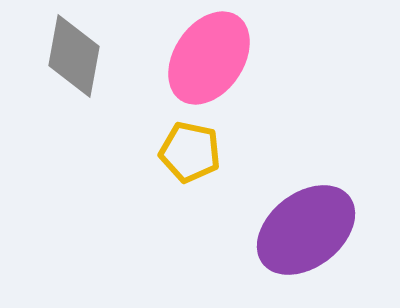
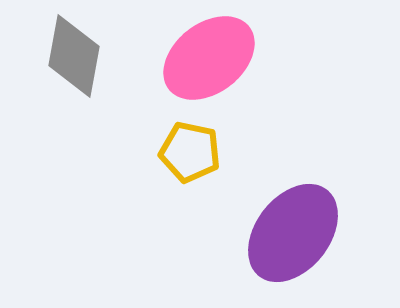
pink ellipse: rotated 18 degrees clockwise
purple ellipse: moved 13 px left, 3 px down; rotated 14 degrees counterclockwise
